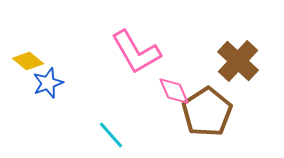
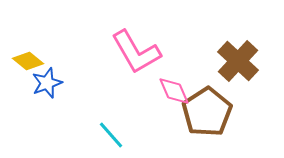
blue star: moved 1 px left
